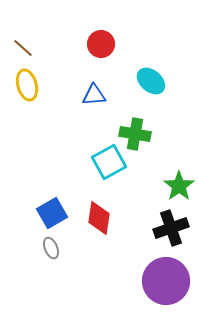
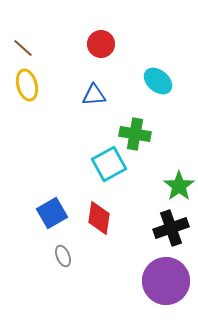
cyan ellipse: moved 7 px right
cyan square: moved 2 px down
gray ellipse: moved 12 px right, 8 px down
